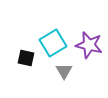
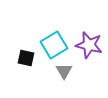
cyan square: moved 1 px right, 2 px down
